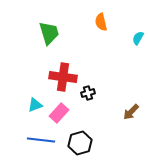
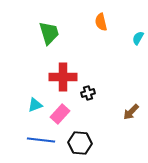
red cross: rotated 8 degrees counterclockwise
pink rectangle: moved 1 px right, 1 px down
black hexagon: rotated 20 degrees clockwise
